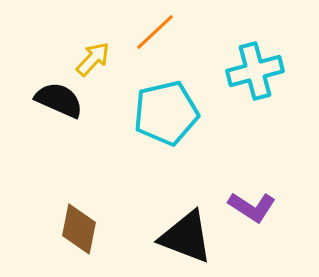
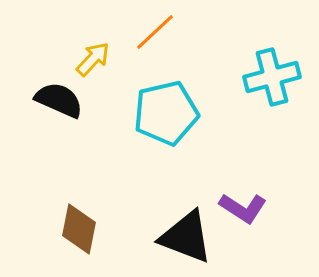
cyan cross: moved 17 px right, 6 px down
purple L-shape: moved 9 px left, 1 px down
